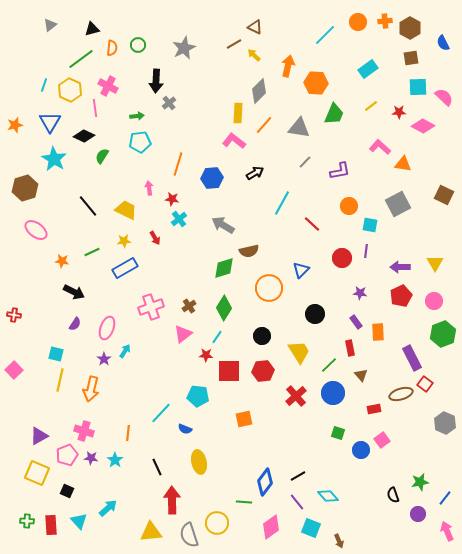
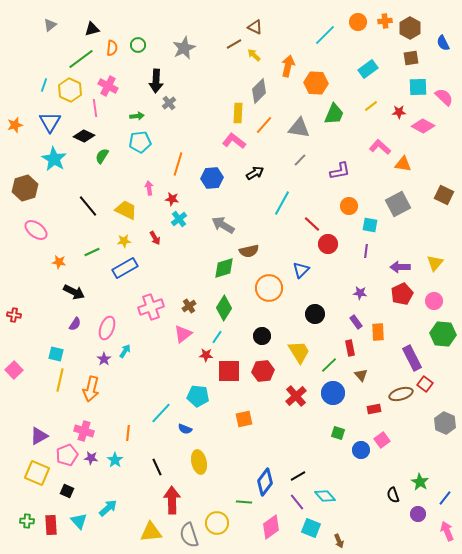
gray line at (305, 162): moved 5 px left, 2 px up
red circle at (342, 258): moved 14 px left, 14 px up
orange star at (62, 261): moved 3 px left, 1 px down
yellow triangle at (435, 263): rotated 12 degrees clockwise
red pentagon at (401, 296): moved 1 px right, 2 px up
green hexagon at (443, 334): rotated 25 degrees clockwise
green star at (420, 482): rotated 30 degrees counterclockwise
cyan diamond at (328, 496): moved 3 px left
